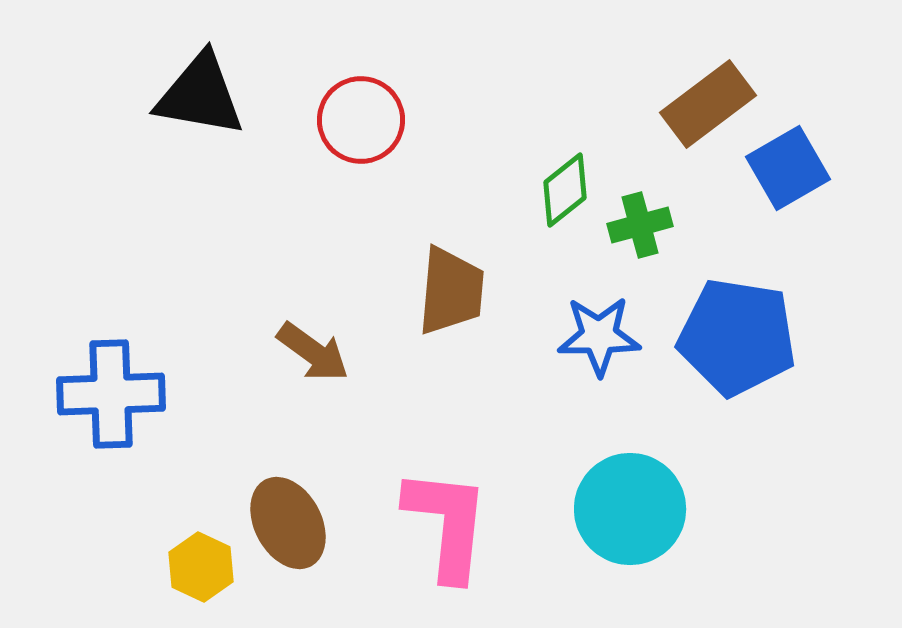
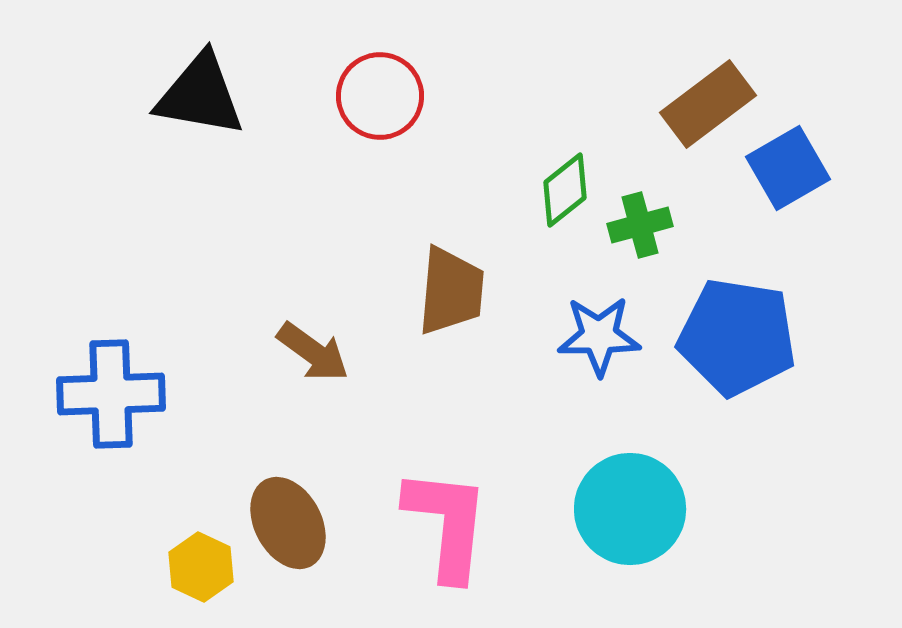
red circle: moved 19 px right, 24 px up
